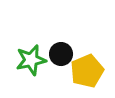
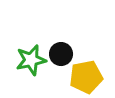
yellow pentagon: moved 1 px left, 6 px down; rotated 12 degrees clockwise
